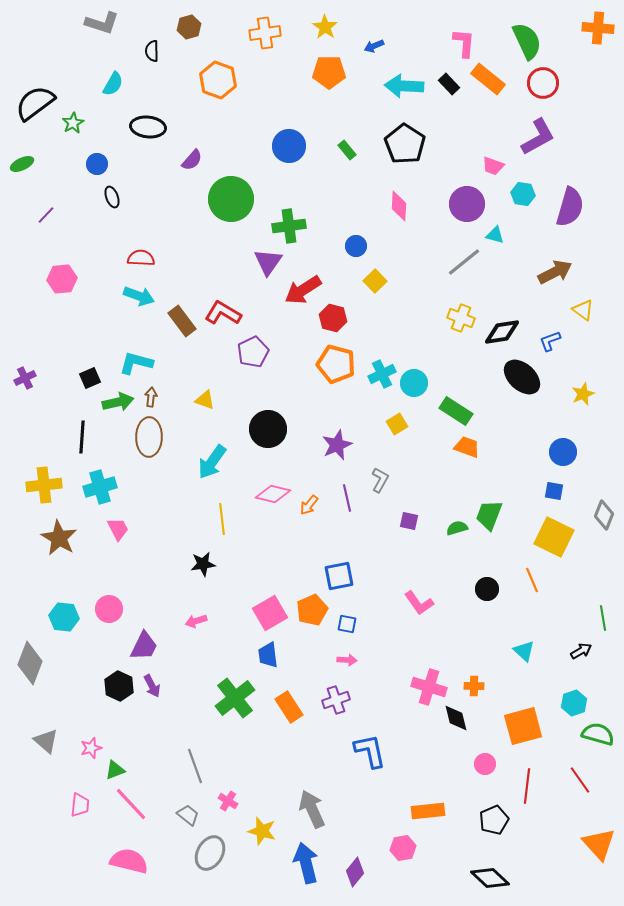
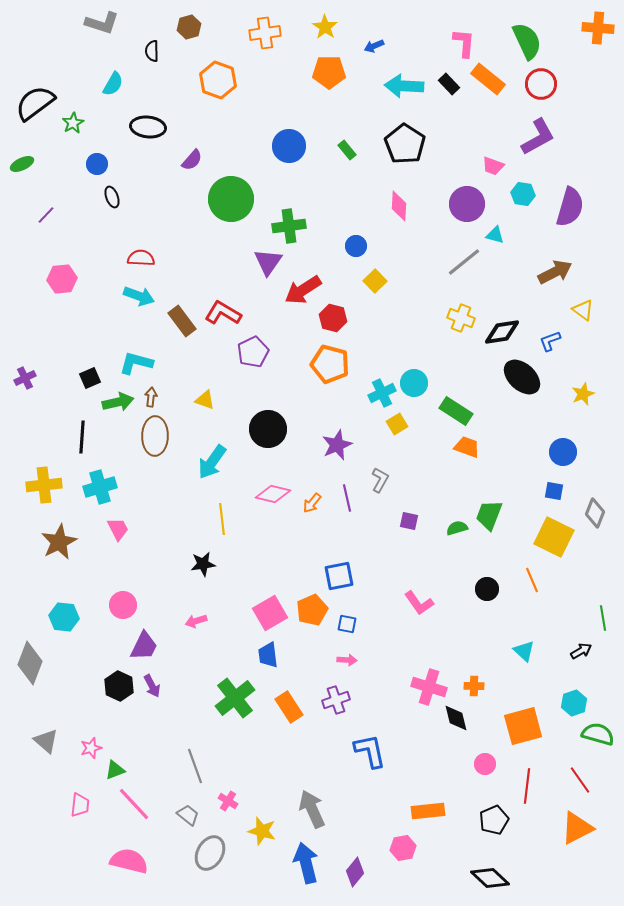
red circle at (543, 83): moved 2 px left, 1 px down
orange pentagon at (336, 364): moved 6 px left
cyan cross at (382, 374): moved 19 px down
brown ellipse at (149, 437): moved 6 px right, 1 px up
orange arrow at (309, 505): moved 3 px right, 2 px up
gray diamond at (604, 515): moved 9 px left, 2 px up
brown star at (59, 538): moved 4 px down; rotated 15 degrees clockwise
pink circle at (109, 609): moved 14 px right, 4 px up
pink line at (131, 804): moved 3 px right
orange triangle at (599, 844): moved 22 px left, 16 px up; rotated 45 degrees clockwise
